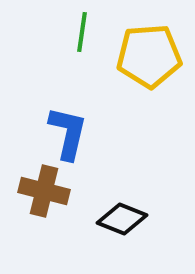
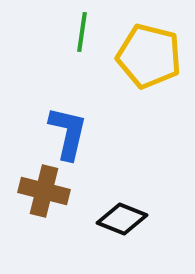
yellow pentagon: rotated 18 degrees clockwise
